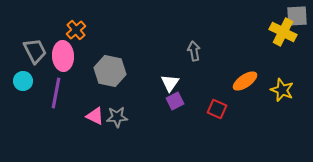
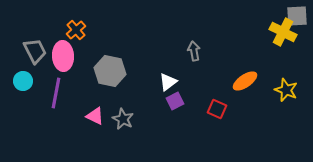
white triangle: moved 2 px left, 1 px up; rotated 18 degrees clockwise
yellow star: moved 4 px right
gray star: moved 6 px right, 2 px down; rotated 30 degrees clockwise
